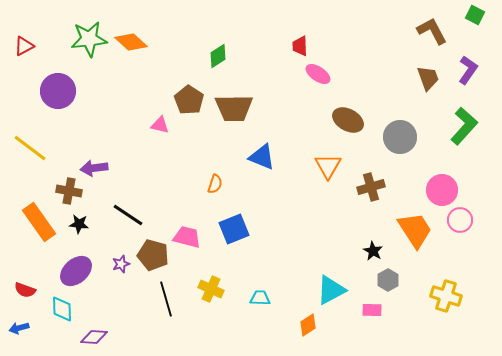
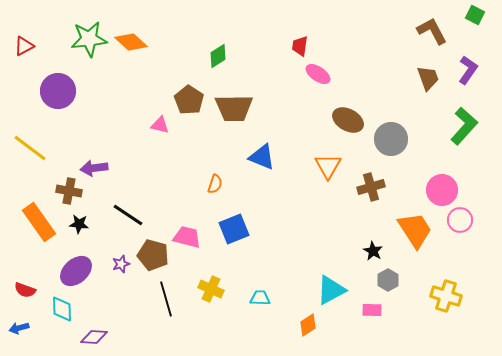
red trapezoid at (300, 46): rotated 10 degrees clockwise
gray circle at (400, 137): moved 9 px left, 2 px down
